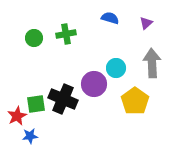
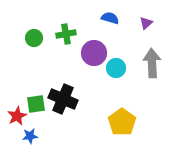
purple circle: moved 31 px up
yellow pentagon: moved 13 px left, 21 px down
